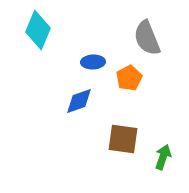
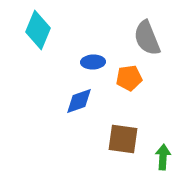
orange pentagon: rotated 20 degrees clockwise
green arrow: rotated 15 degrees counterclockwise
